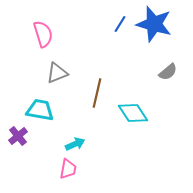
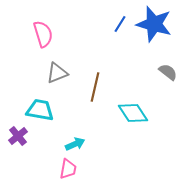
gray semicircle: rotated 102 degrees counterclockwise
brown line: moved 2 px left, 6 px up
